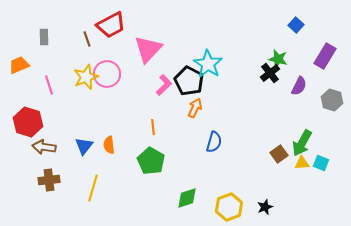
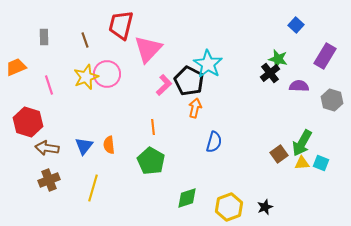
red trapezoid: moved 10 px right; rotated 132 degrees clockwise
brown line: moved 2 px left, 1 px down
orange trapezoid: moved 3 px left, 2 px down
purple semicircle: rotated 114 degrees counterclockwise
orange arrow: rotated 12 degrees counterclockwise
brown arrow: moved 3 px right, 1 px down
brown cross: rotated 15 degrees counterclockwise
